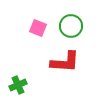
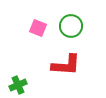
red L-shape: moved 1 px right, 3 px down
